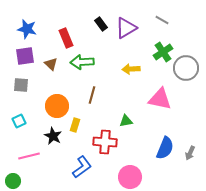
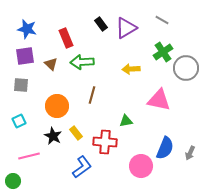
pink triangle: moved 1 px left, 1 px down
yellow rectangle: moved 1 px right, 8 px down; rotated 56 degrees counterclockwise
pink circle: moved 11 px right, 11 px up
